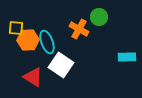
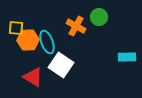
orange cross: moved 3 px left, 3 px up
